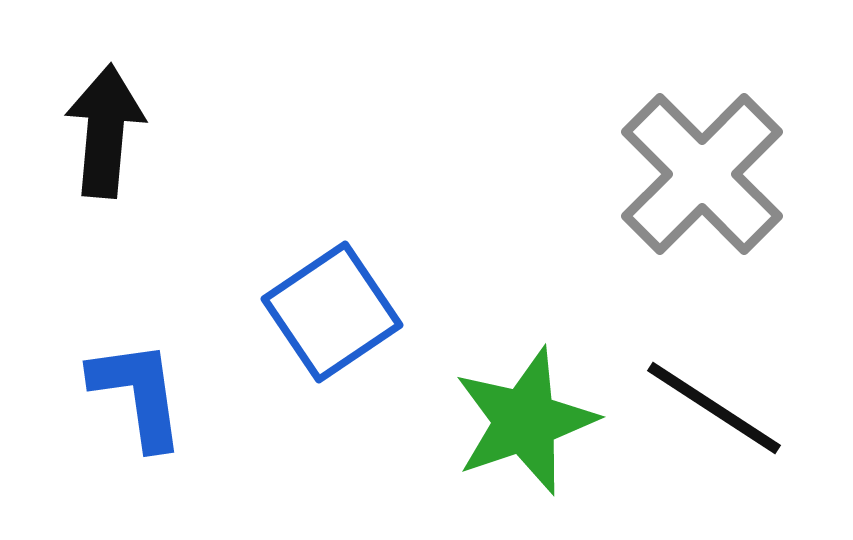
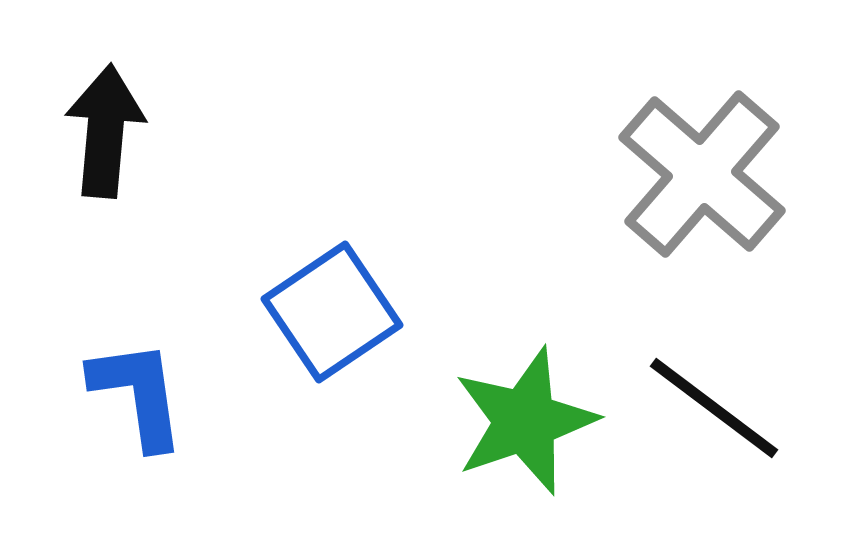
gray cross: rotated 4 degrees counterclockwise
black line: rotated 4 degrees clockwise
